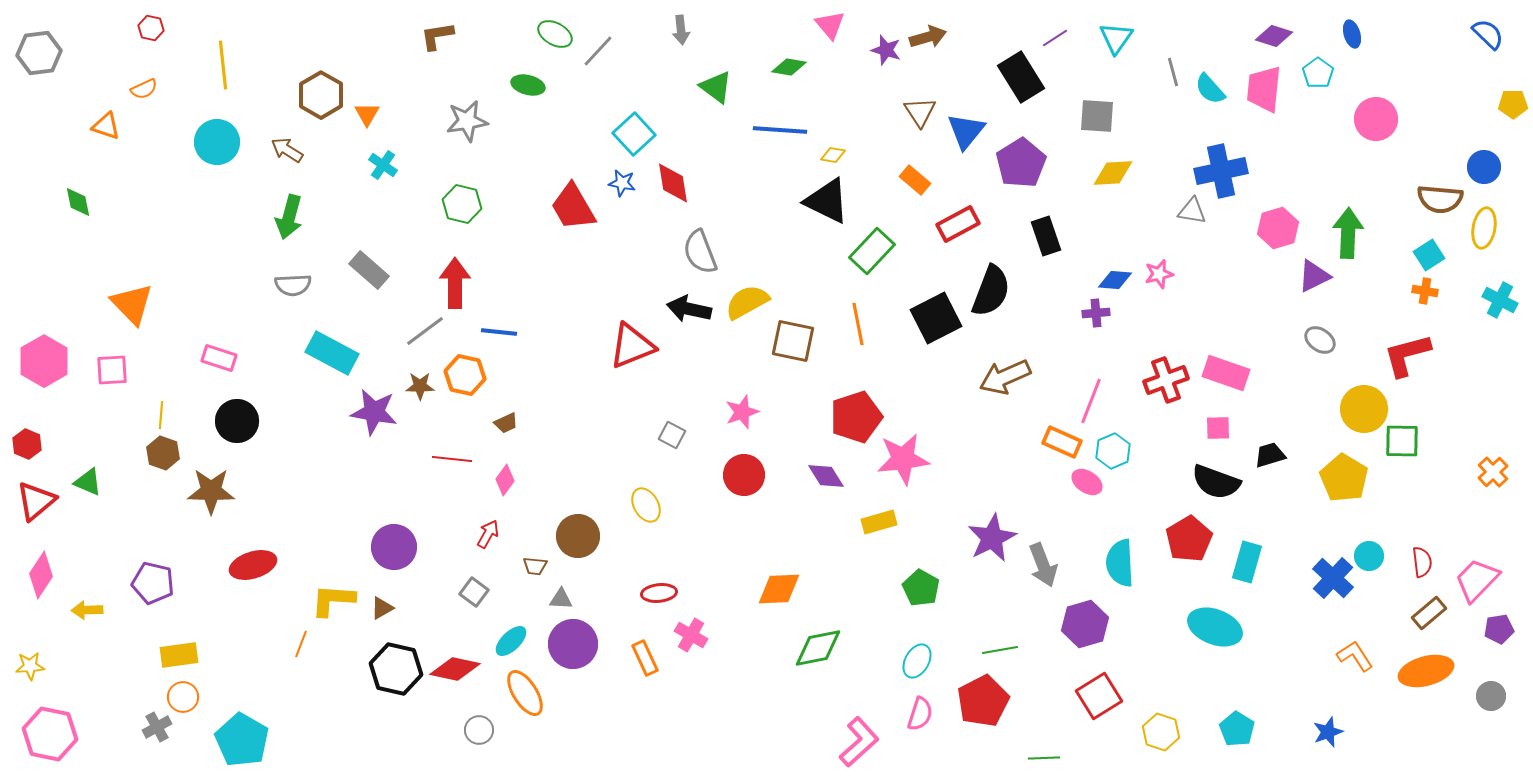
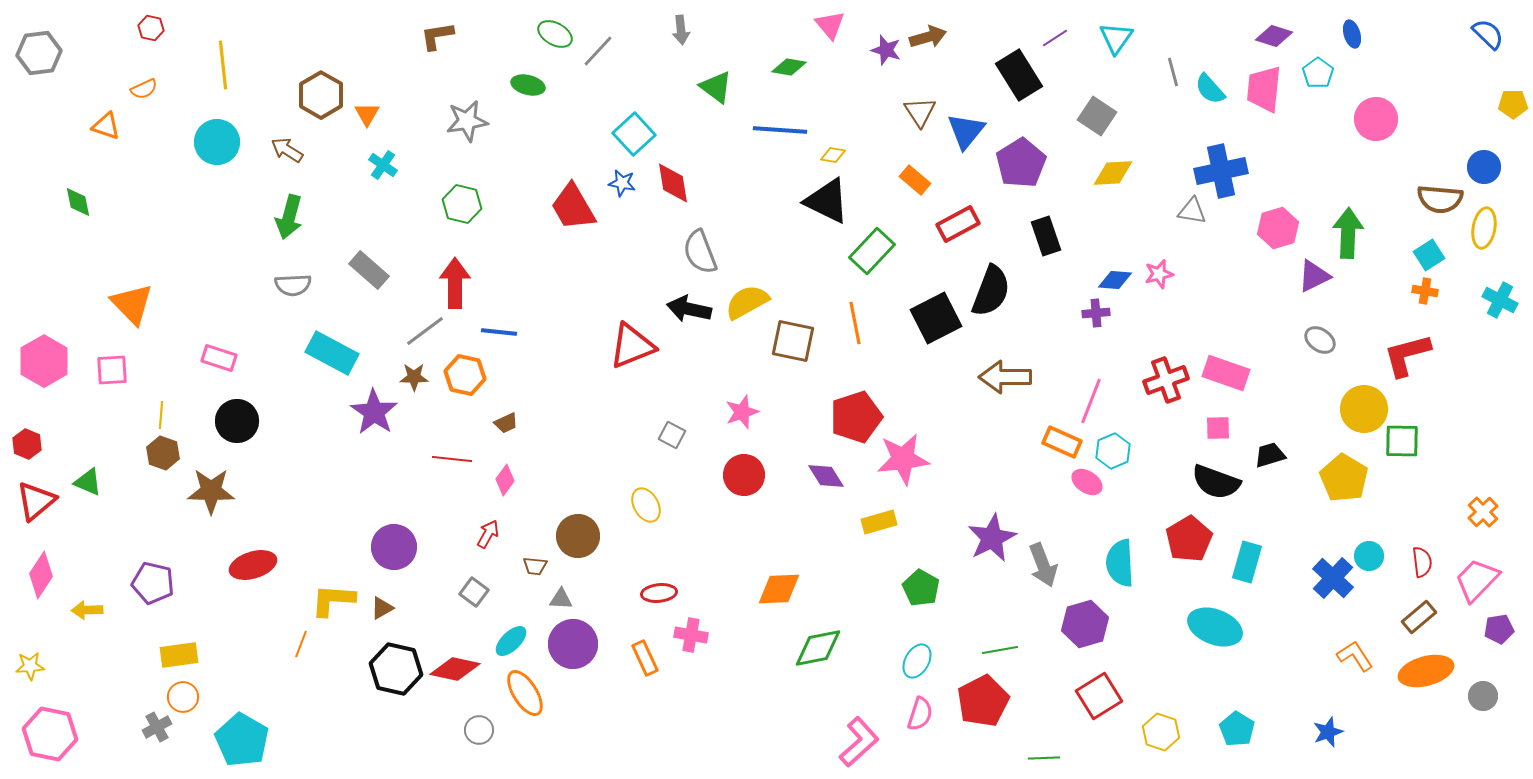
black rectangle at (1021, 77): moved 2 px left, 2 px up
gray square at (1097, 116): rotated 30 degrees clockwise
orange line at (858, 324): moved 3 px left, 1 px up
brown arrow at (1005, 377): rotated 24 degrees clockwise
brown star at (420, 386): moved 6 px left, 9 px up
purple star at (374, 412): rotated 24 degrees clockwise
orange cross at (1493, 472): moved 10 px left, 40 px down
brown rectangle at (1429, 613): moved 10 px left, 4 px down
pink cross at (691, 635): rotated 20 degrees counterclockwise
gray circle at (1491, 696): moved 8 px left
